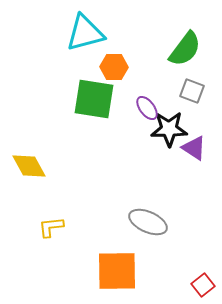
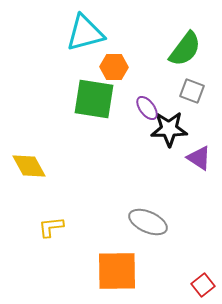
purple triangle: moved 5 px right, 10 px down
